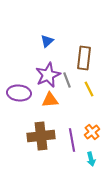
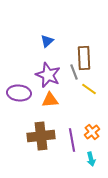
brown rectangle: rotated 10 degrees counterclockwise
purple star: rotated 25 degrees counterclockwise
gray line: moved 7 px right, 8 px up
yellow line: rotated 28 degrees counterclockwise
